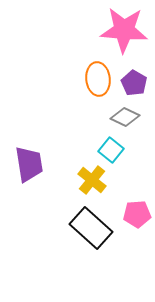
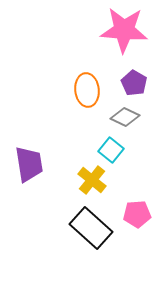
orange ellipse: moved 11 px left, 11 px down
